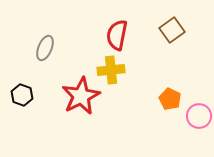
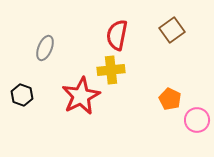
pink circle: moved 2 px left, 4 px down
